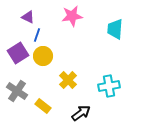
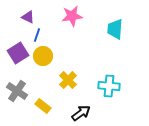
cyan cross: rotated 15 degrees clockwise
